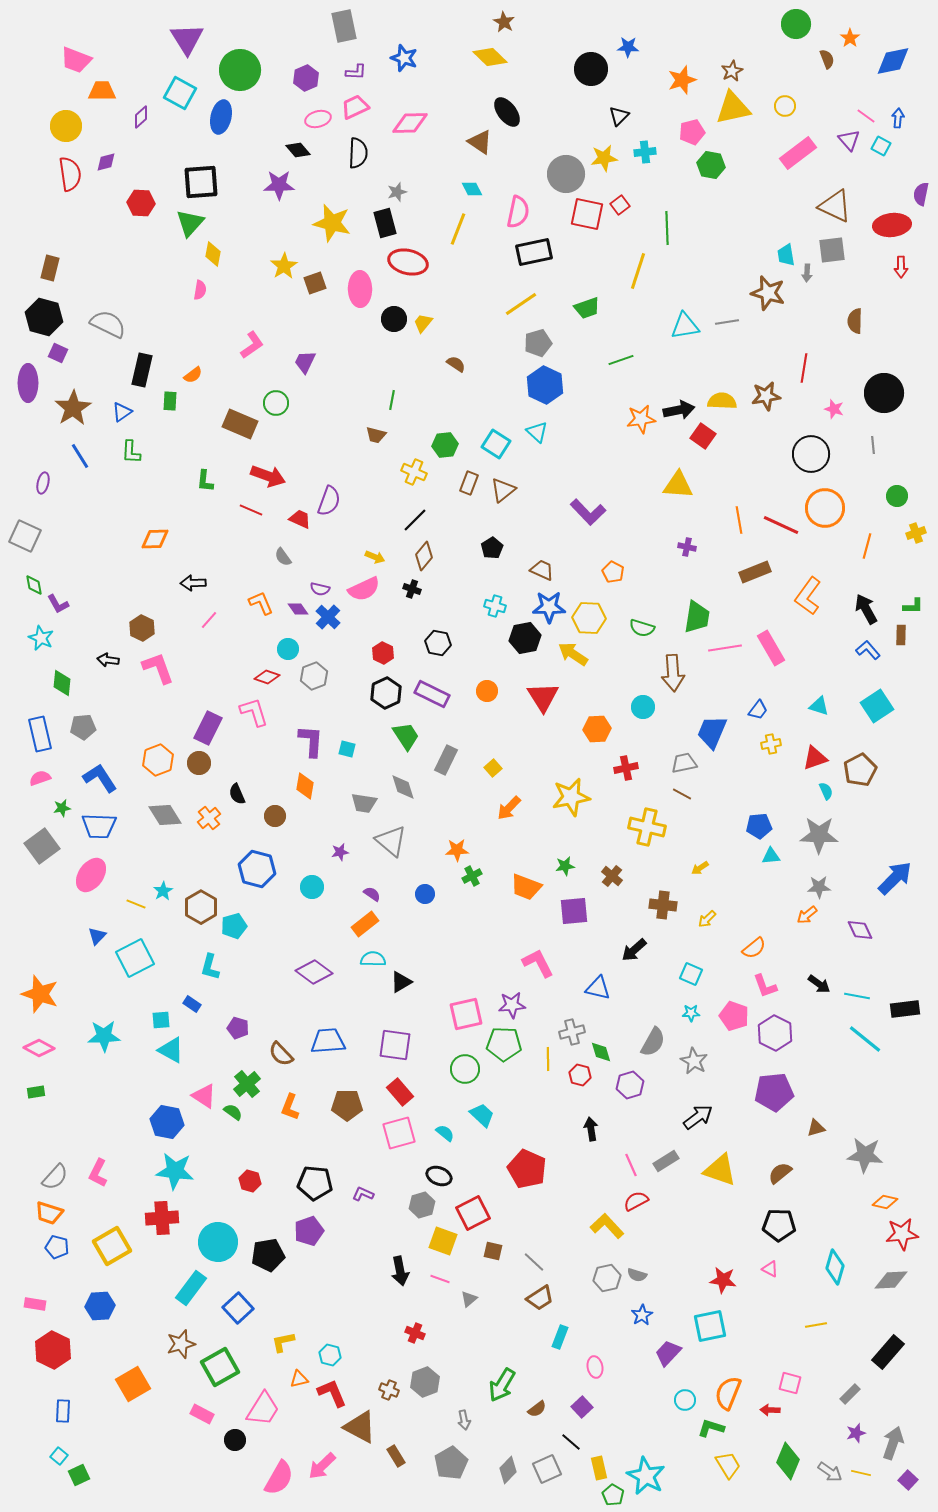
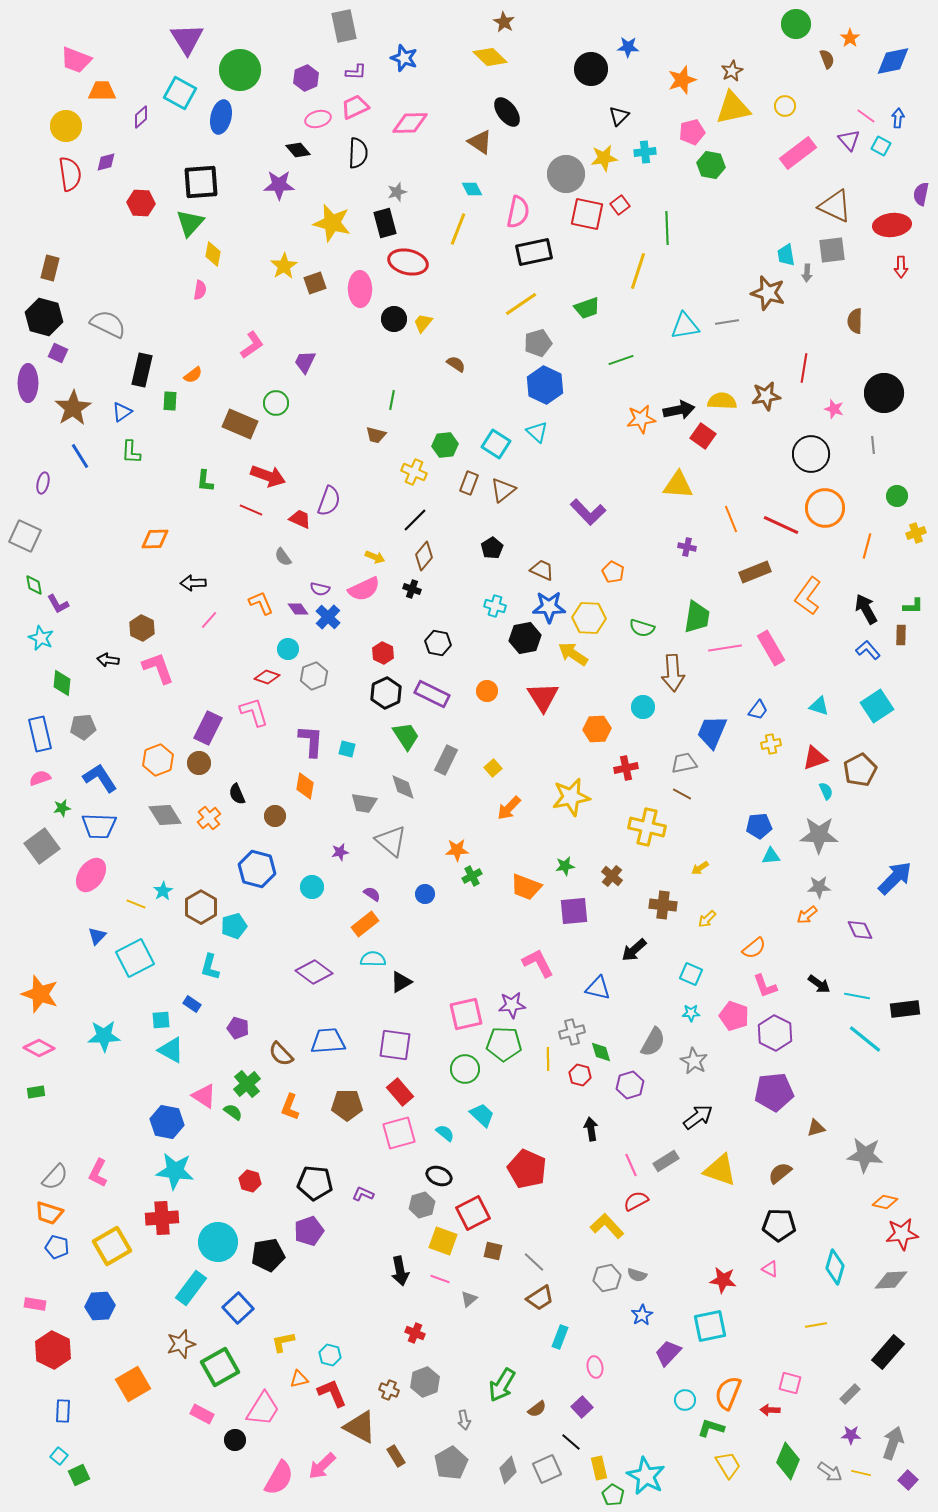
orange line at (739, 520): moved 8 px left, 1 px up; rotated 12 degrees counterclockwise
purple star at (856, 1433): moved 5 px left, 2 px down; rotated 18 degrees clockwise
